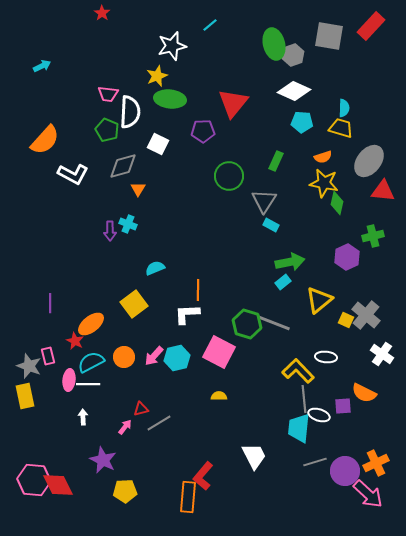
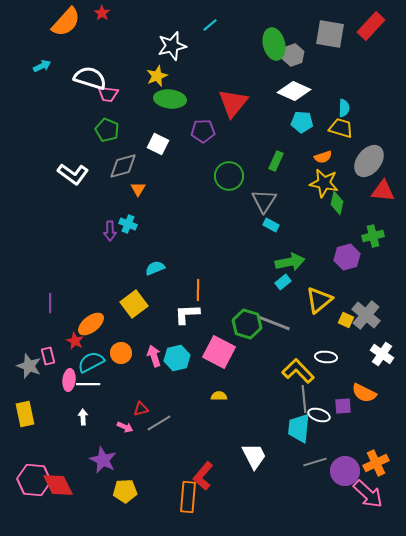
gray square at (329, 36): moved 1 px right, 2 px up
white semicircle at (130, 112): moved 40 px left, 34 px up; rotated 76 degrees counterclockwise
orange semicircle at (45, 140): moved 21 px right, 118 px up
white L-shape at (73, 174): rotated 8 degrees clockwise
purple hexagon at (347, 257): rotated 10 degrees clockwise
pink arrow at (154, 356): rotated 120 degrees clockwise
orange circle at (124, 357): moved 3 px left, 4 px up
yellow rectangle at (25, 396): moved 18 px down
pink arrow at (125, 427): rotated 77 degrees clockwise
